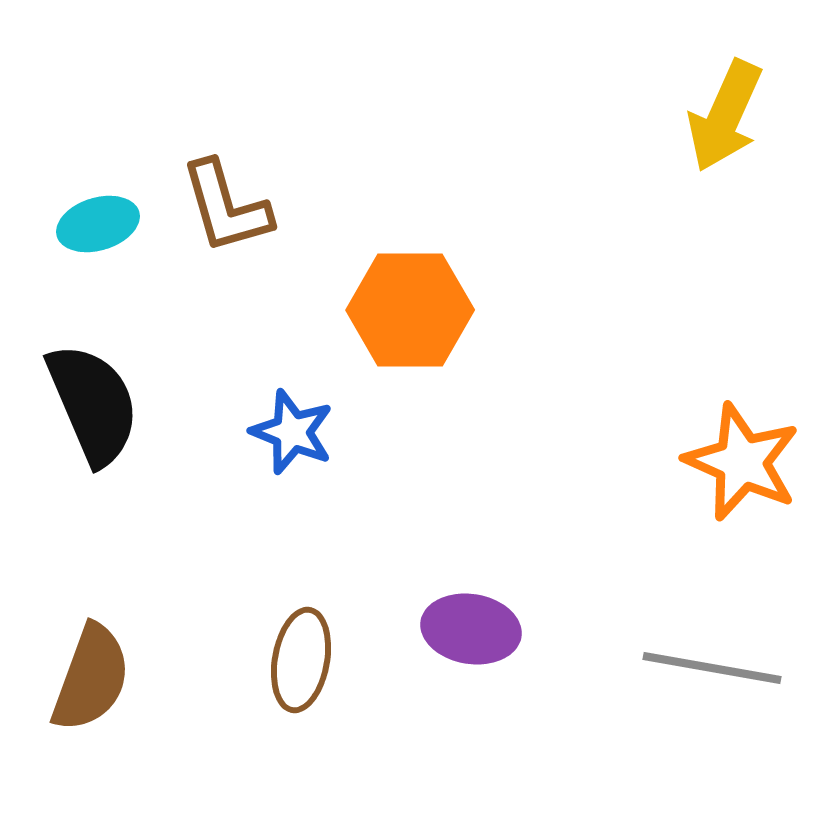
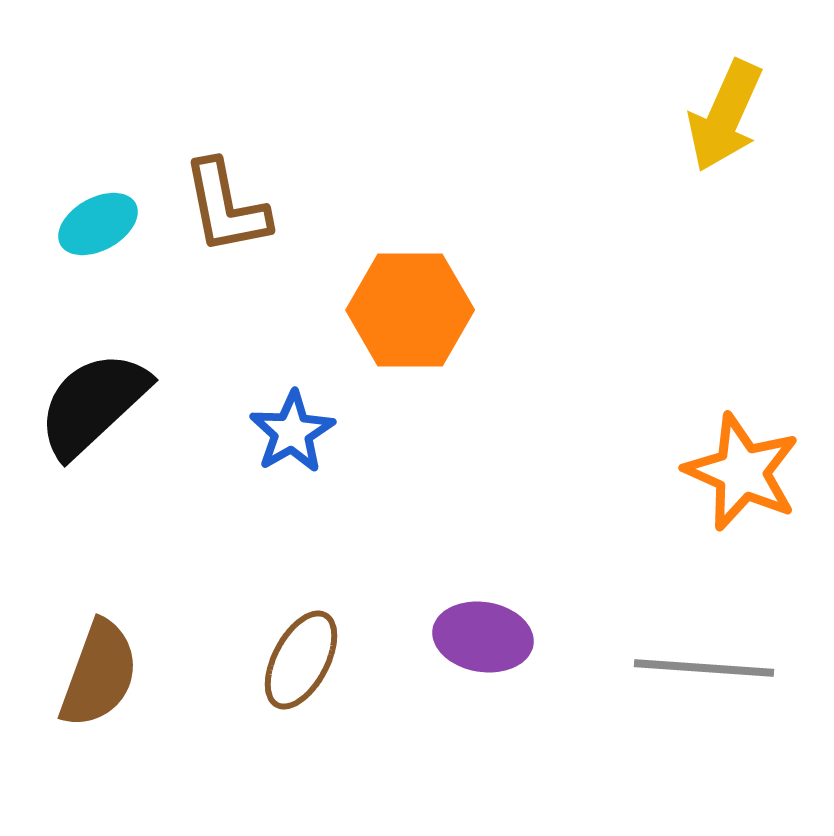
brown L-shape: rotated 5 degrees clockwise
cyan ellipse: rotated 12 degrees counterclockwise
black semicircle: rotated 110 degrees counterclockwise
blue star: rotated 20 degrees clockwise
orange star: moved 10 px down
purple ellipse: moved 12 px right, 8 px down
brown ellipse: rotated 18 degrees clockwise
gray line: moved 8 px left; rotated 6 degrees counterclockwise
brown semicircle: moved 8 px right, 4 px up
